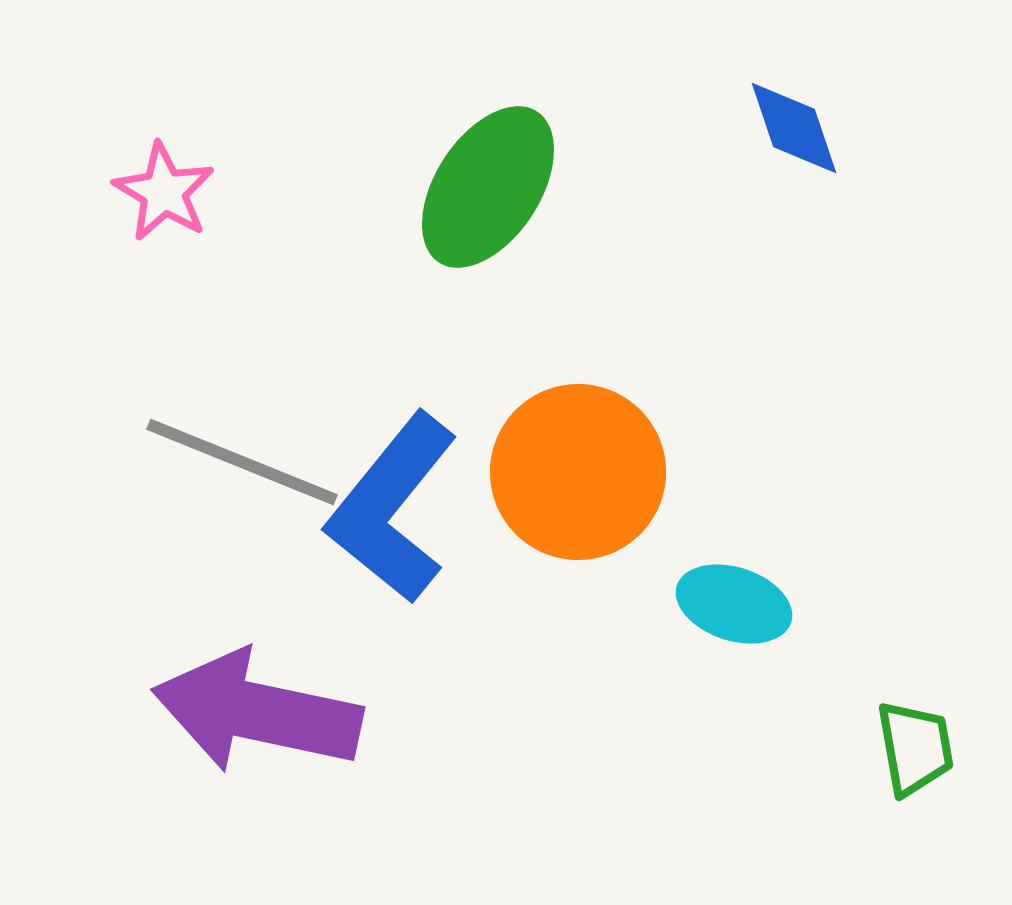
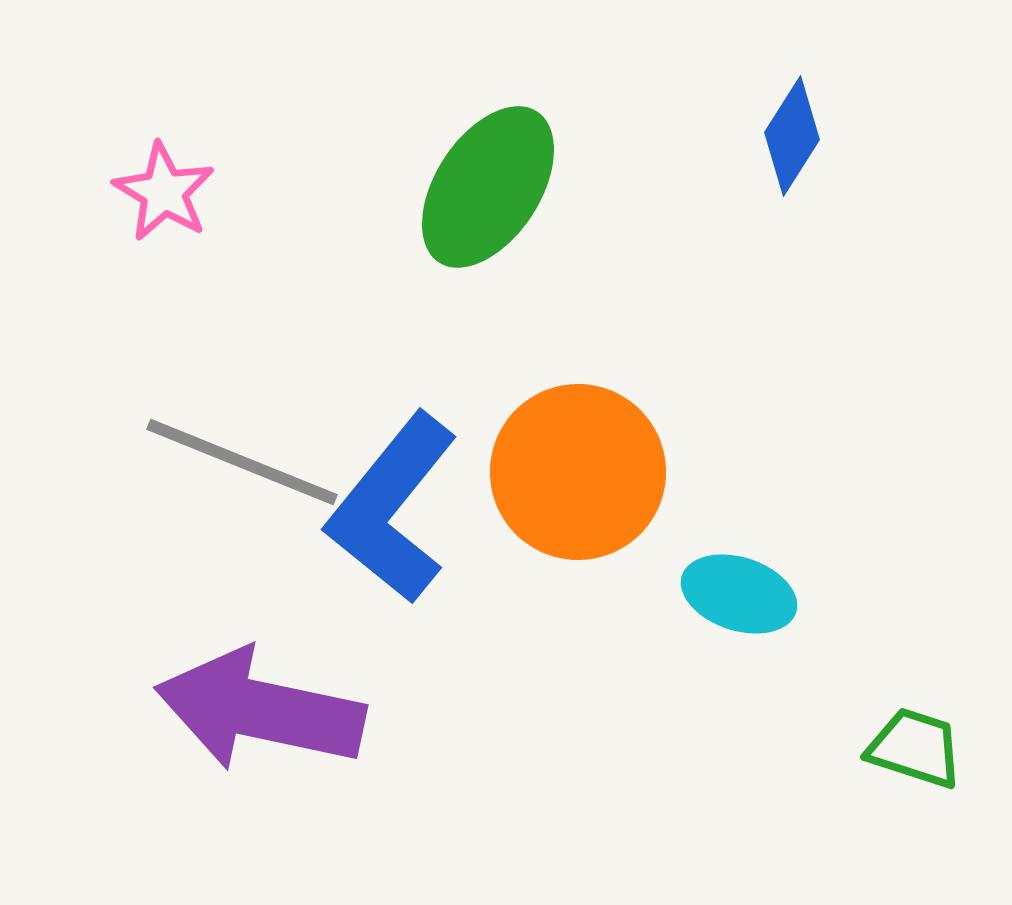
blue diamond: moved 2 px left, 8 px down; rotated 51 degrees clockwise
cyan ellipse: moved 5 px right, 10 px up
purple arrow: moved 3 px right, 2 px up
green trapezoid: rotated 62 degrees counterclockwise
